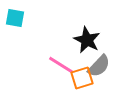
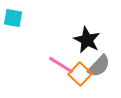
cyan square: moved 2 px left
orange square: moved 2 px left, 4 px up; rotated 30 degrees counterclockwise
